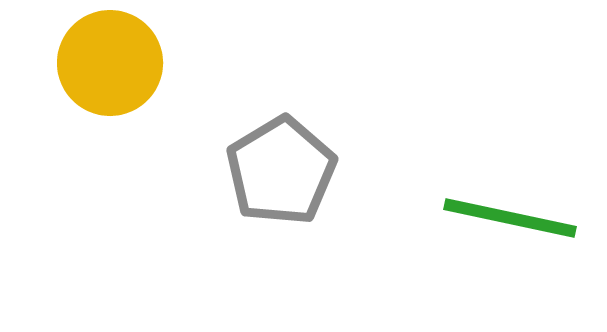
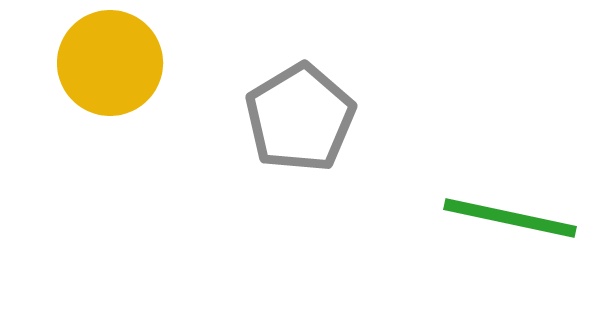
gray pentagon: moved 19 px right, 53 px up
